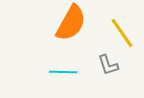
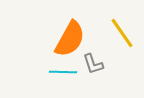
orange semicircle: moved 1 px left, 16 px down
gray L-shape: moved 15 px left, 1 px up
